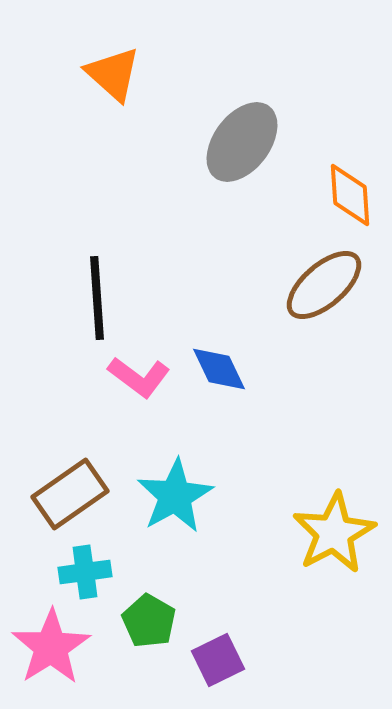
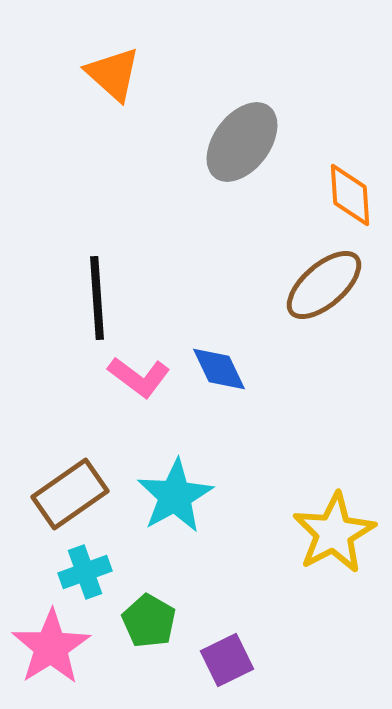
cyan cross: rotated 12 degrees counterclockwise
purple square: moved 9 px right
